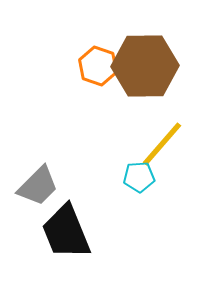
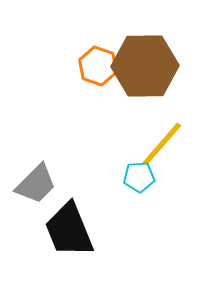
gray trapezoid: moved 2 px left, 2 px up
black trapezoid: moved 3 px right, 2 px up
